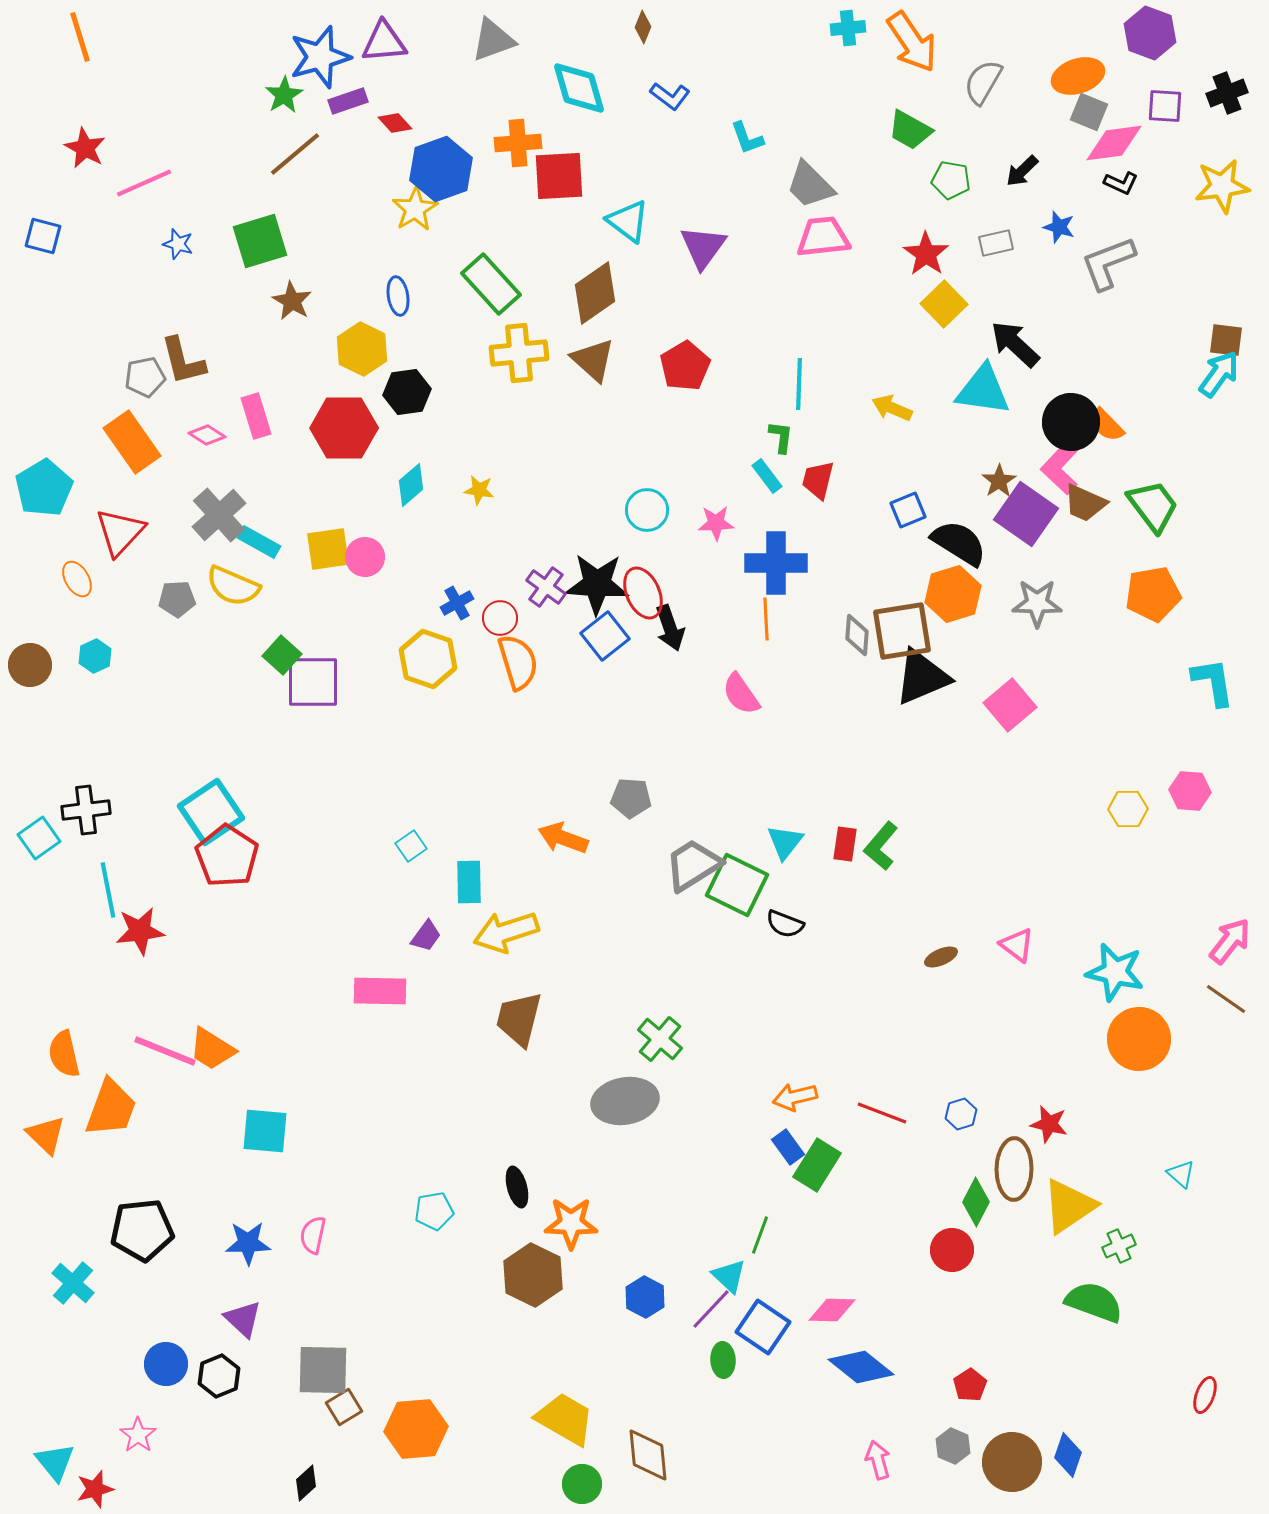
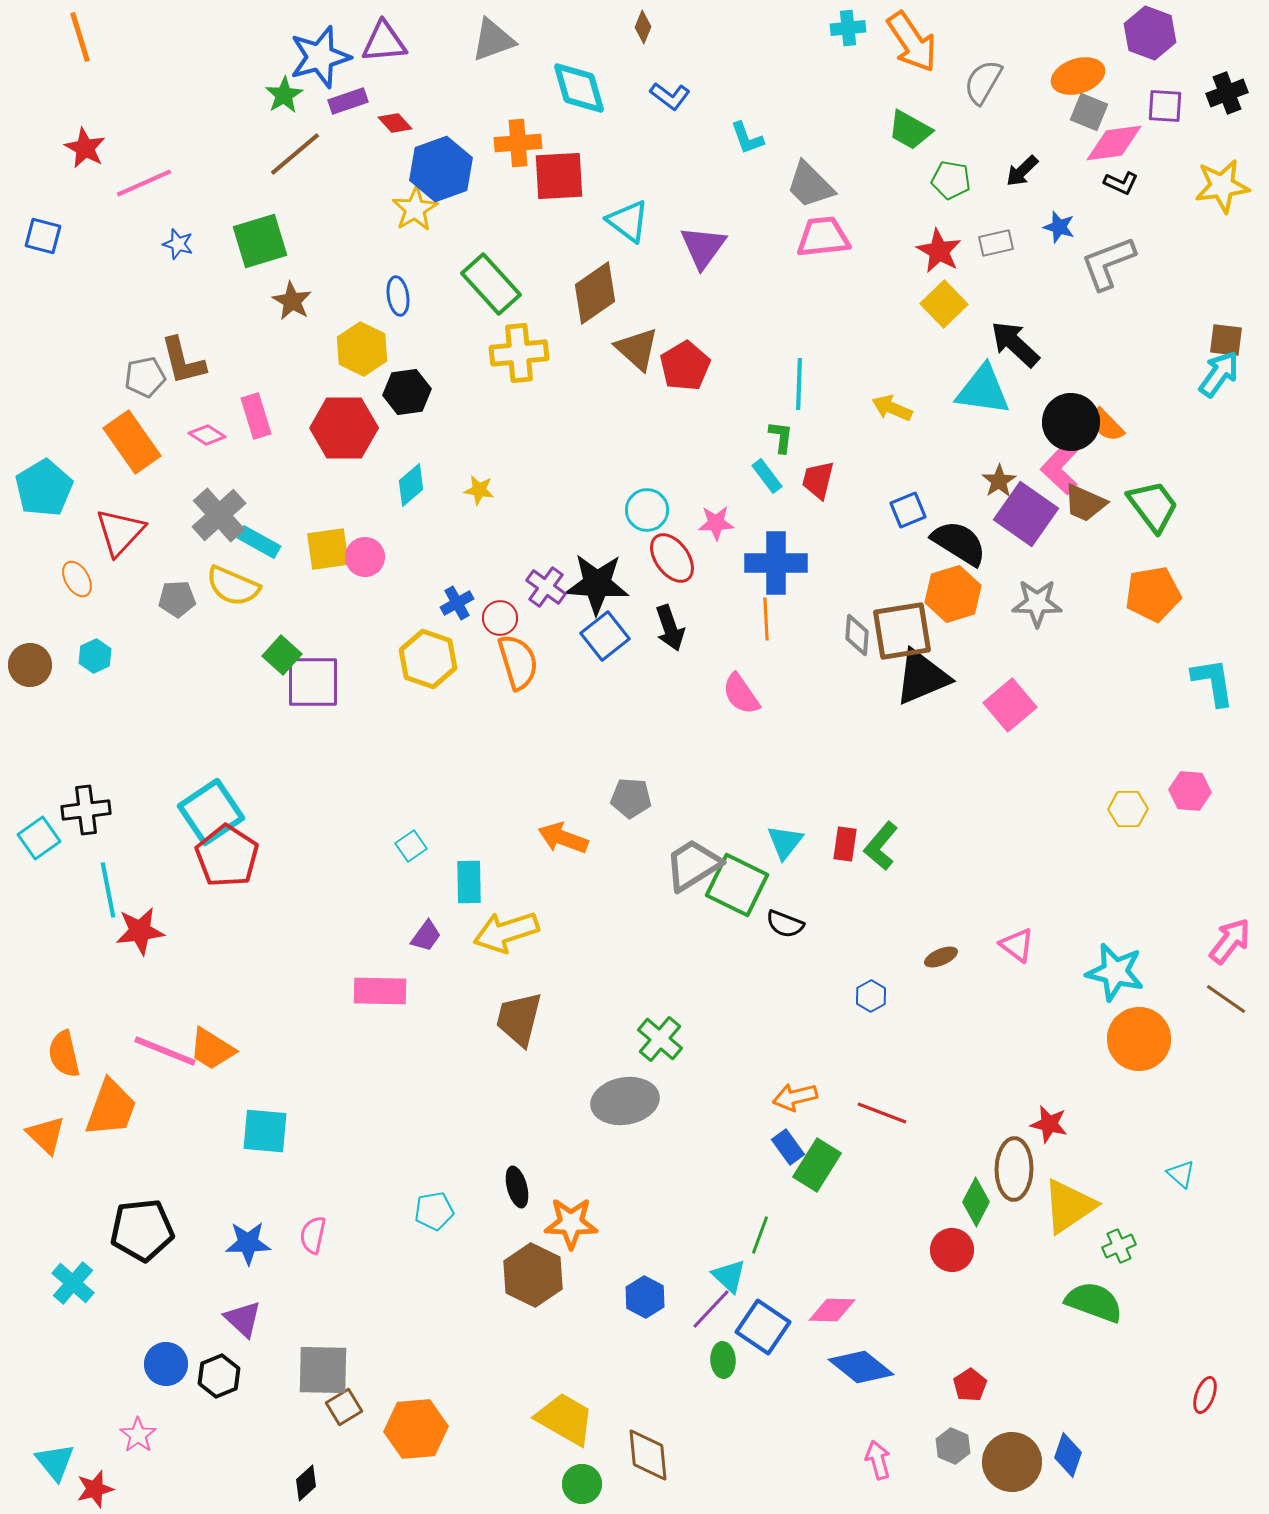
red star at (926, 254): moved 13 px right, 3 px up; rotated 6 degrees counterclockwise
brown triangle at (593, 360): moved 44 px right, 11 px up
red ellipse at (643, 593): moved 29 px right, 35 px up; rotated 12 degrees counterclockwise
blue hexagon at (961, 1114): moved 90 px left, 118 px up; rotated 12 degrees counterclockwise
